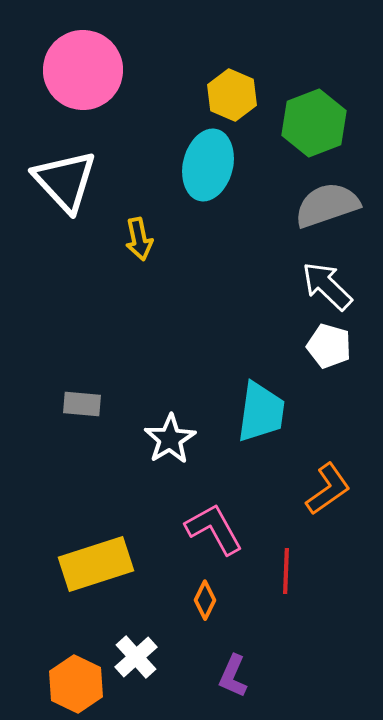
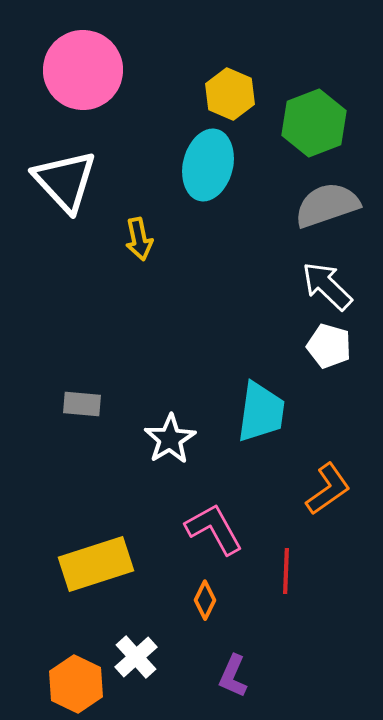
yellow hexagon: moved 2 px left, 1 px up
